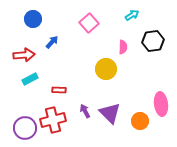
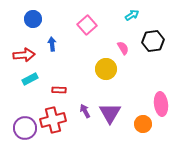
pink square: moved 2 px left, 2 px down
blue arrow: moved 2 px down; rotated 48 degrees counterclockwise
pink semicircle: moved 1 px down; rotated 32 degrees counterclockwise
purple triangle: rotated 15 degrees clockwise
orange circle: moved 3 px right, 3 px down
